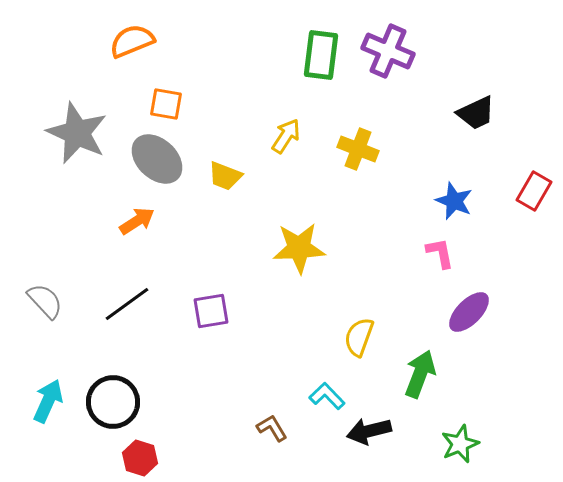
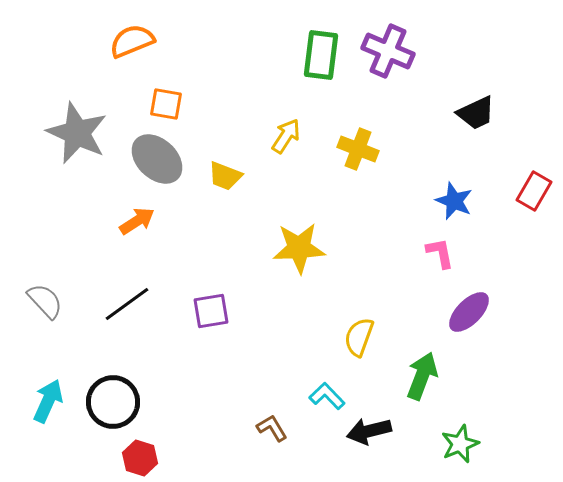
green arrow: moved 2 px right, 2 px down
